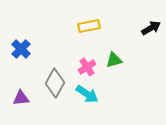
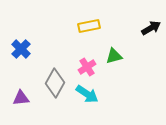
green triangle: moved 4 px up
